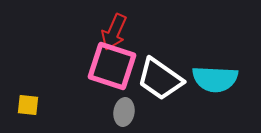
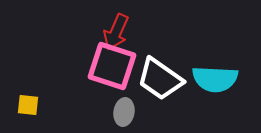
red arrow: moved 2 px right
